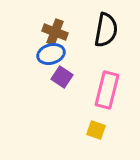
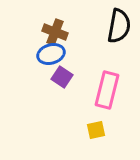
black semicircle: moved 13 px right, 4 px up
yellow square: rotated 30 degrees counterclockwise
